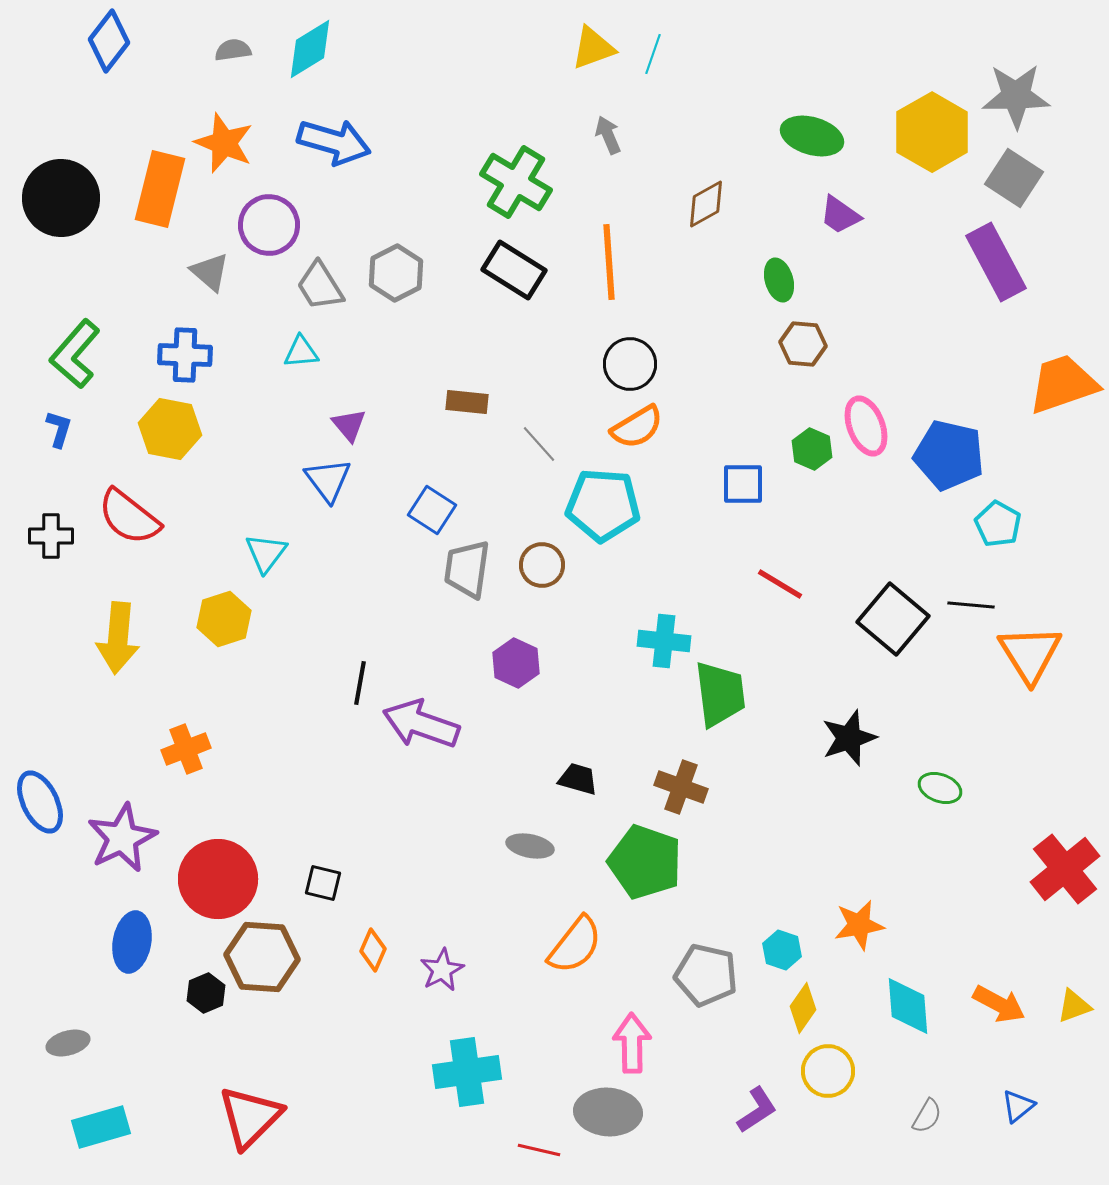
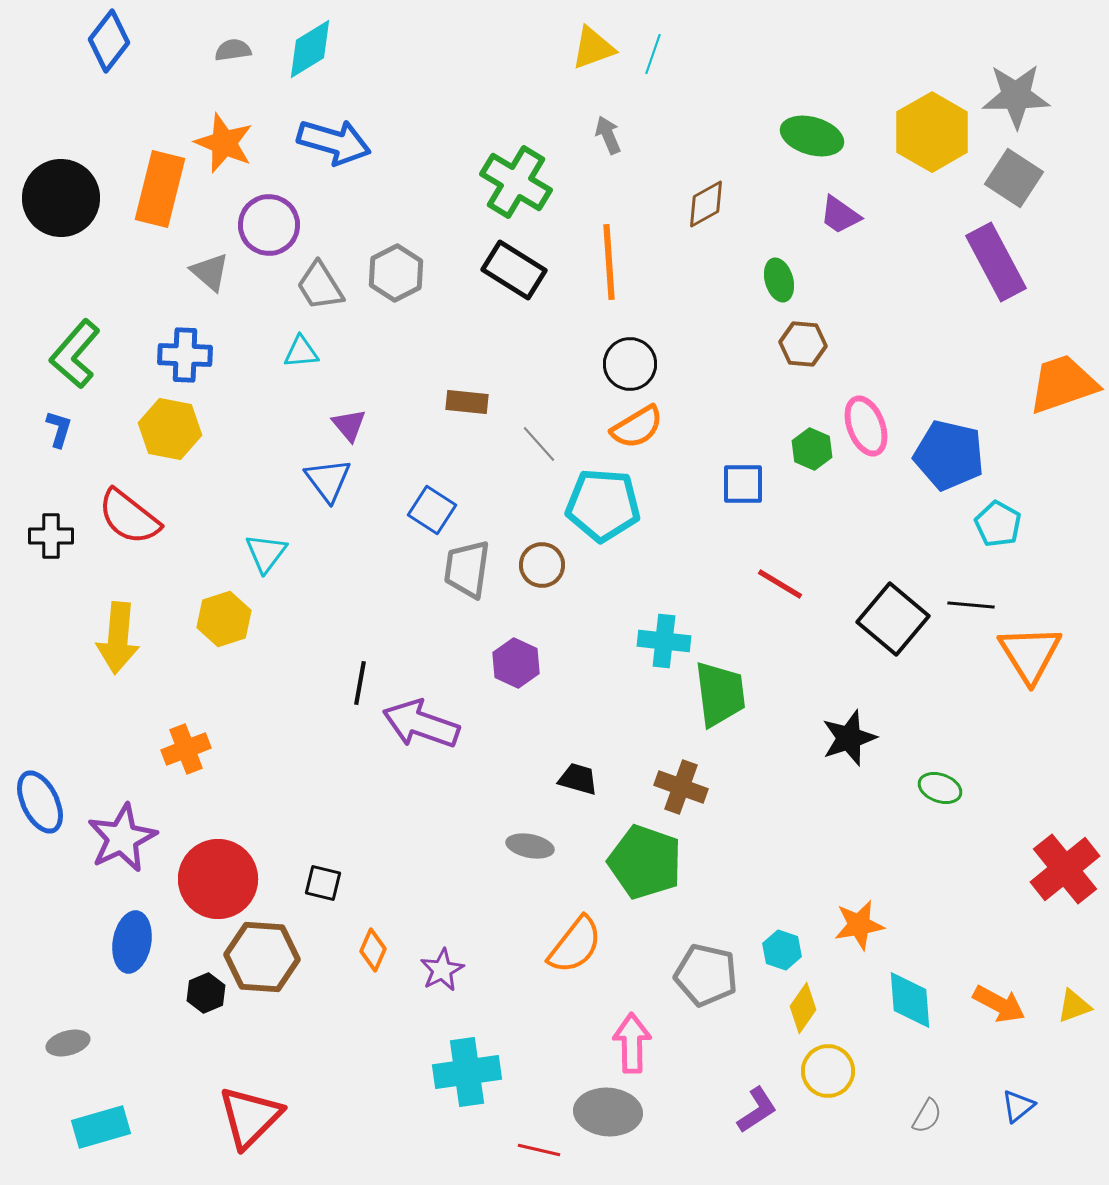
cyan diamond at (908, 1006): moved 2 px right, 6 px up
